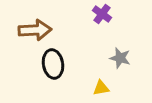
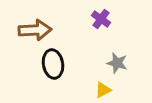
purple cross: moved 1 px left, 5 px down
gray star: moved 3 px left, 5 px down
yellow triangle: moved 2 px right, 2 px down; rotated 18 degrees counterclockwise
